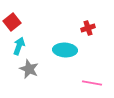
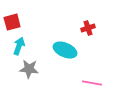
red square: rotated 24 degrees clockwise
cyan ellipse: rotated 20 degrees clockwise
gray star: rotated 18 degrees counterclockwise
